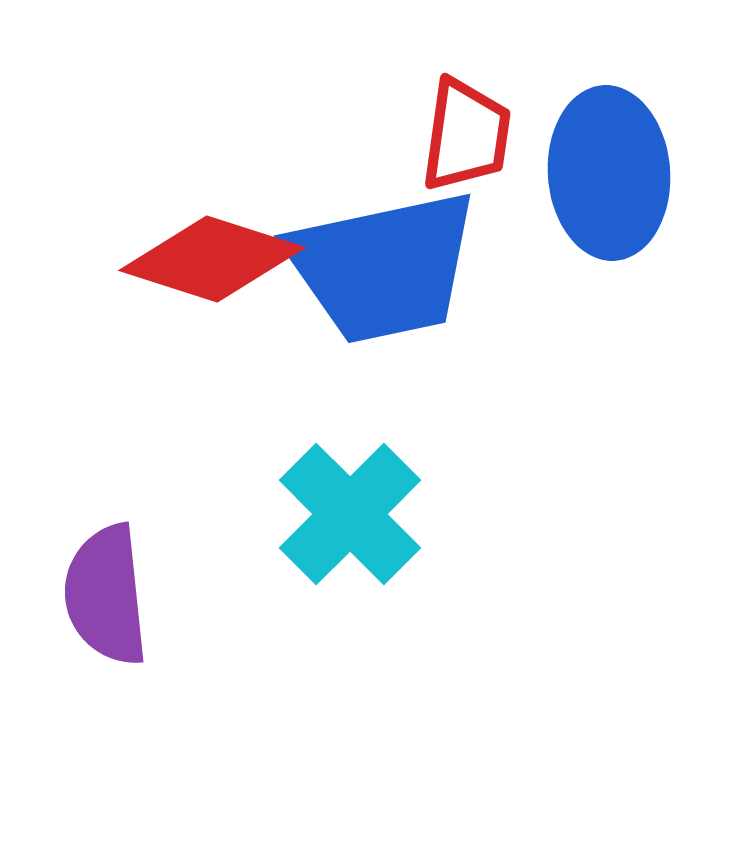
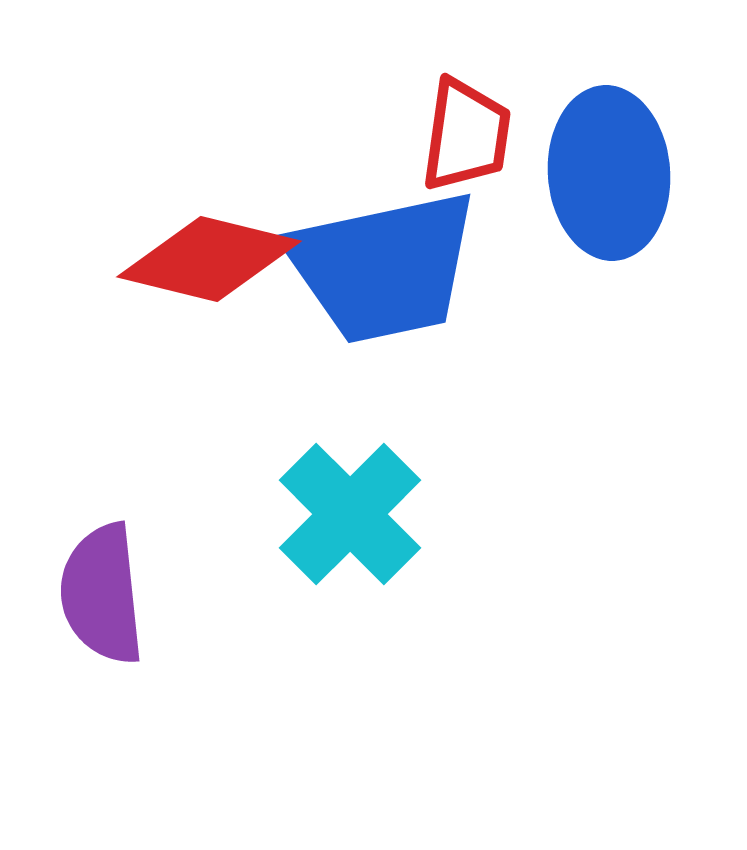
red diamond: moved 3 px left; rotated 4 degrees counterclockwise
purple semicircle: moved 4 px left, 1 px up
